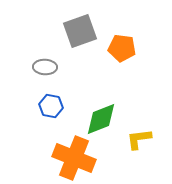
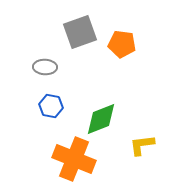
gray square: moved 1 px down
orange pentagon: moved 4 px up
yellow L-shape: moved 3 px right, 6 px down
orange cross: moved 1 px down
